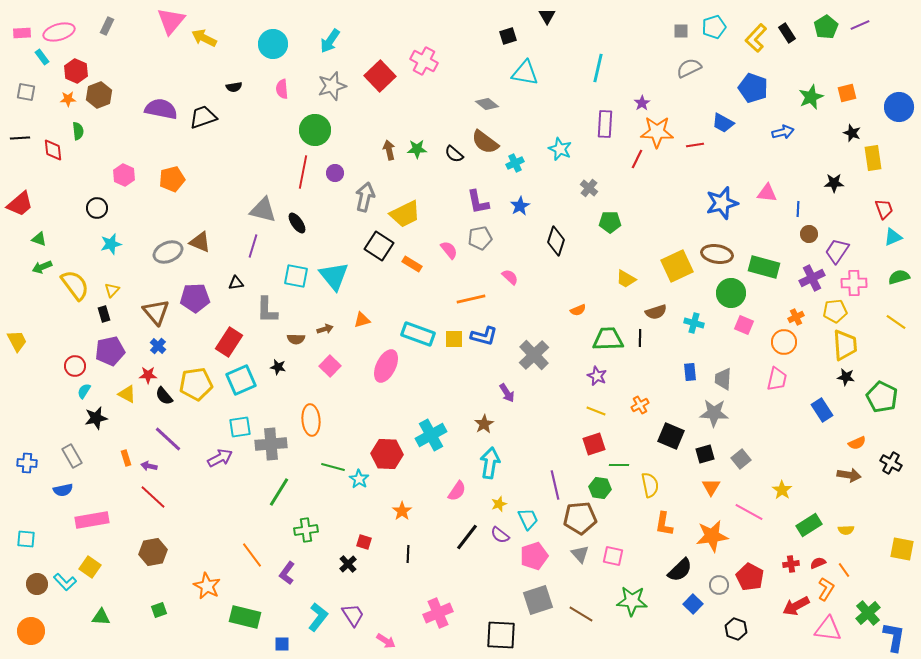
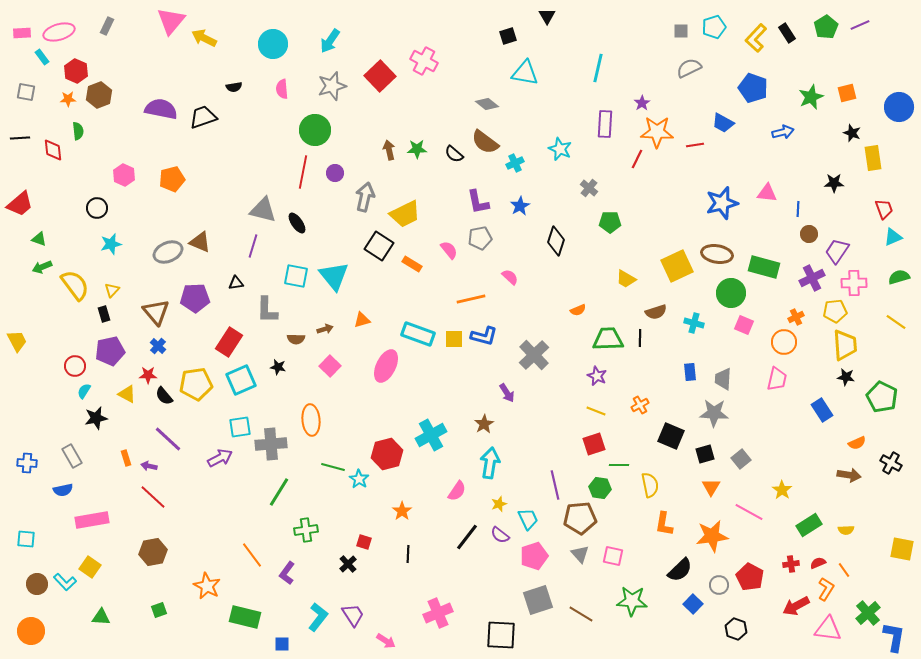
red hexagon at (387, 454): rotated 16 degrees counterclockwise
